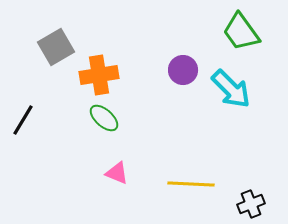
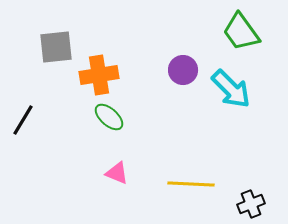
gray square: rotated 24 degrees clockwise
green ellipse: moved 5 px right, 1 px up
